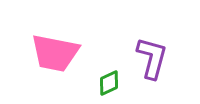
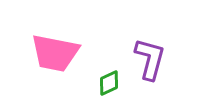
purple L-shape: moved 2 px left, 1 px down
